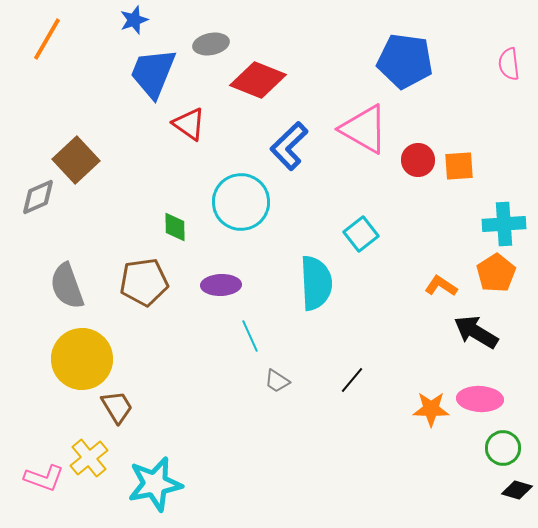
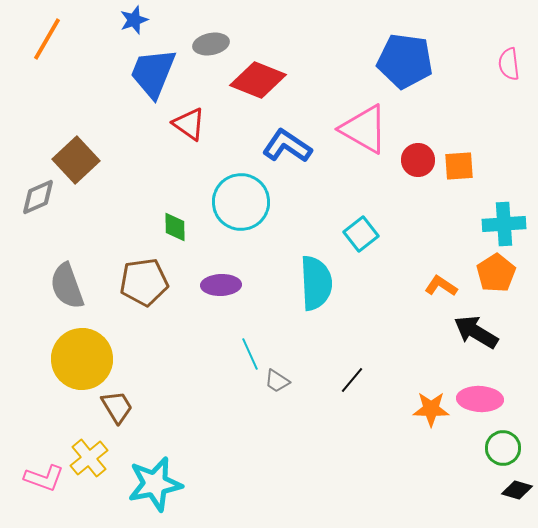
blue L-shape: moved 2 px left; rotated 78 degrees clockwise
cyan line: moved 18 px down
